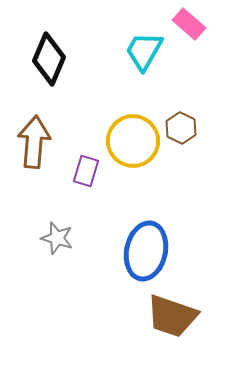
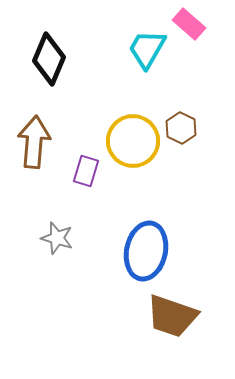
cyan trapezoid: moved 3 px right, 2 px up
